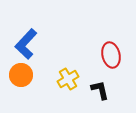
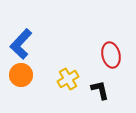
blue L-shape: moved 5 px left
